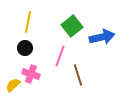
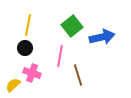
yellow line: moved 3 px down
pink line: rotated 10 degrees counterclockwise
pink cross: moved 1 px right, 1 px up
